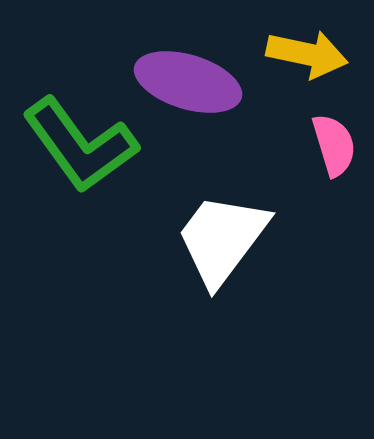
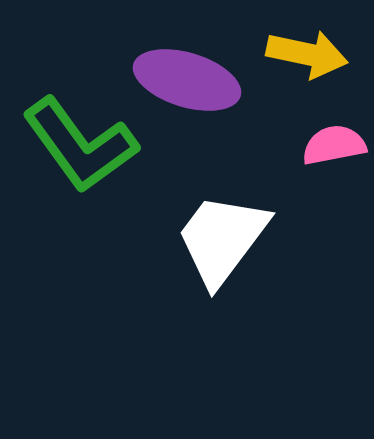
purple ellipse: moved 1 px left, 2 px up
pink semicircle: rotated 84 degrees counterclockwise
